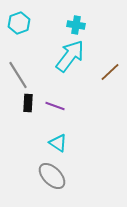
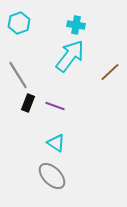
black rectangle: rotated 18 degrees clockwise
cyan triangle: moved 2 px left
